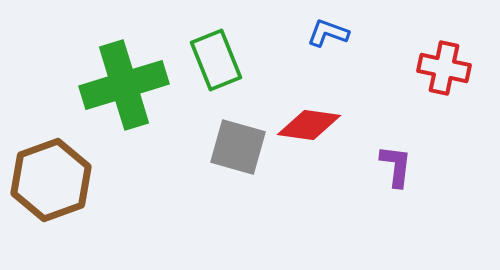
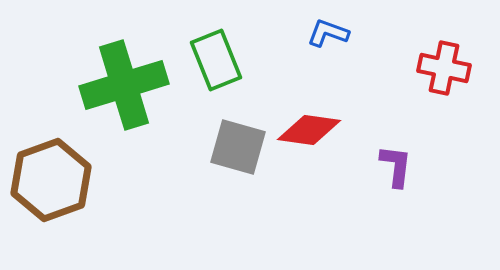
red diamond: moved 5 px down
